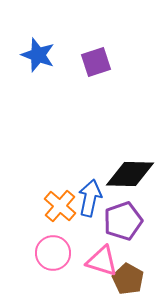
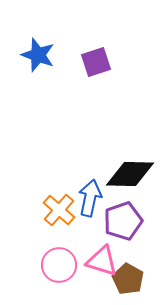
orange cross: moved 1 px left, 4 px down
pink circle: moved 6 px right, 12 px down
